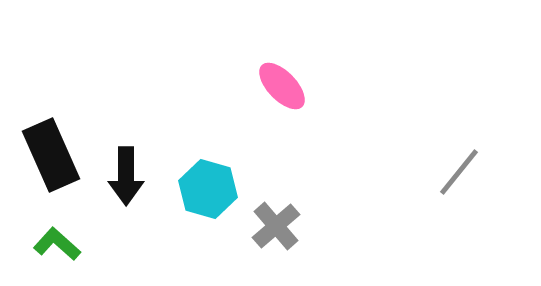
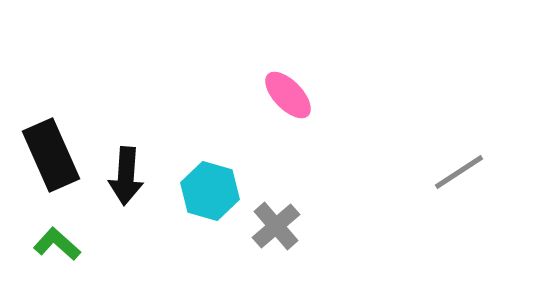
pink ellipse: moved 6 px right, 9 px down
gray line: rotated 18 degrees clockwise
black arrow: rotated 4 degrees clockwise
cyan hexagon: moved 2 px right, 2 px down
